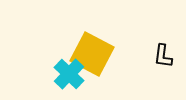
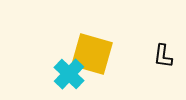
yellow square: rotated 12 degrees counterclockwise
